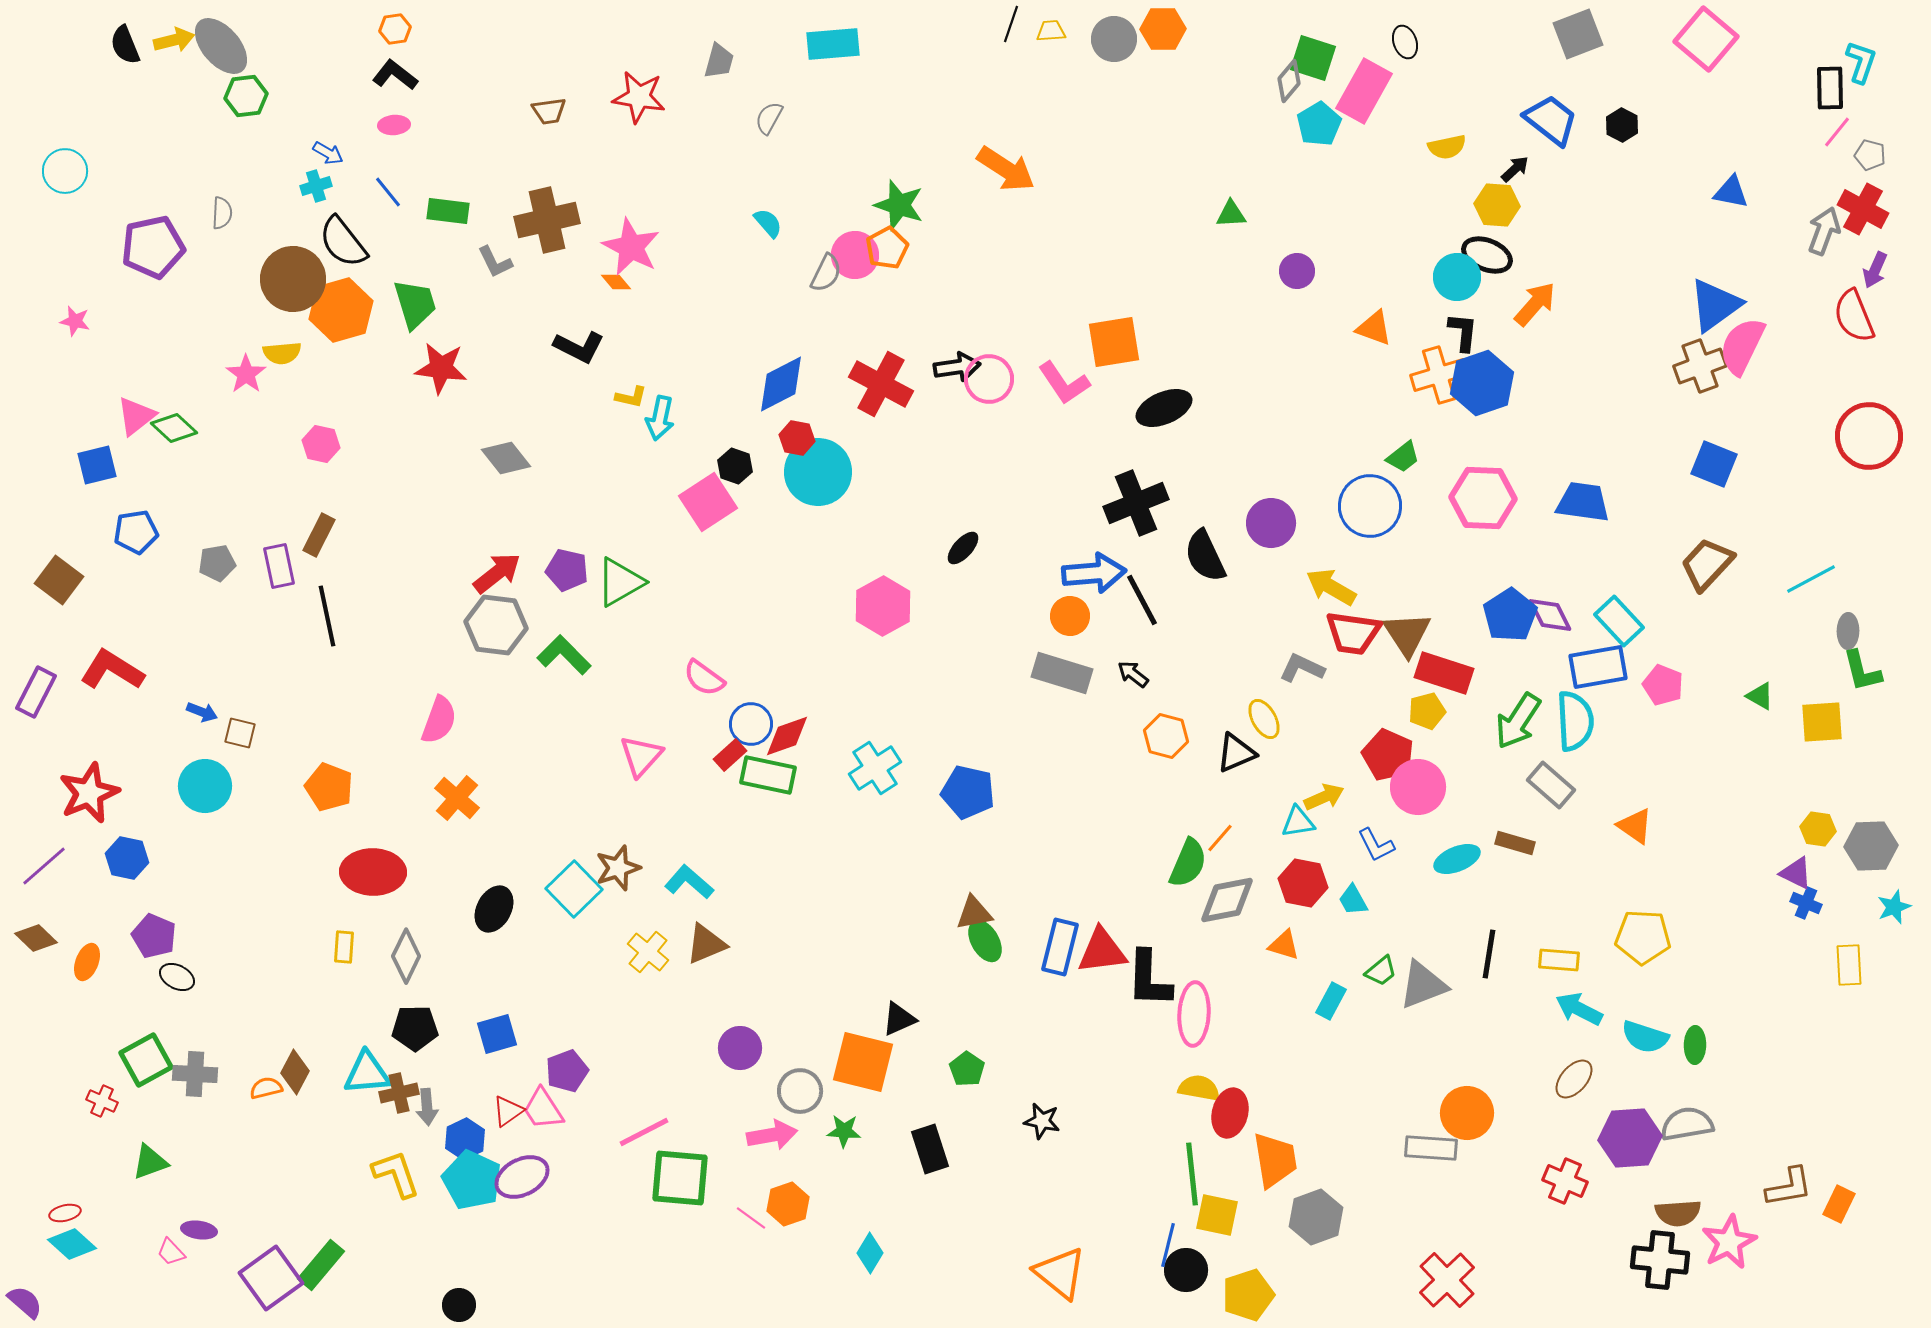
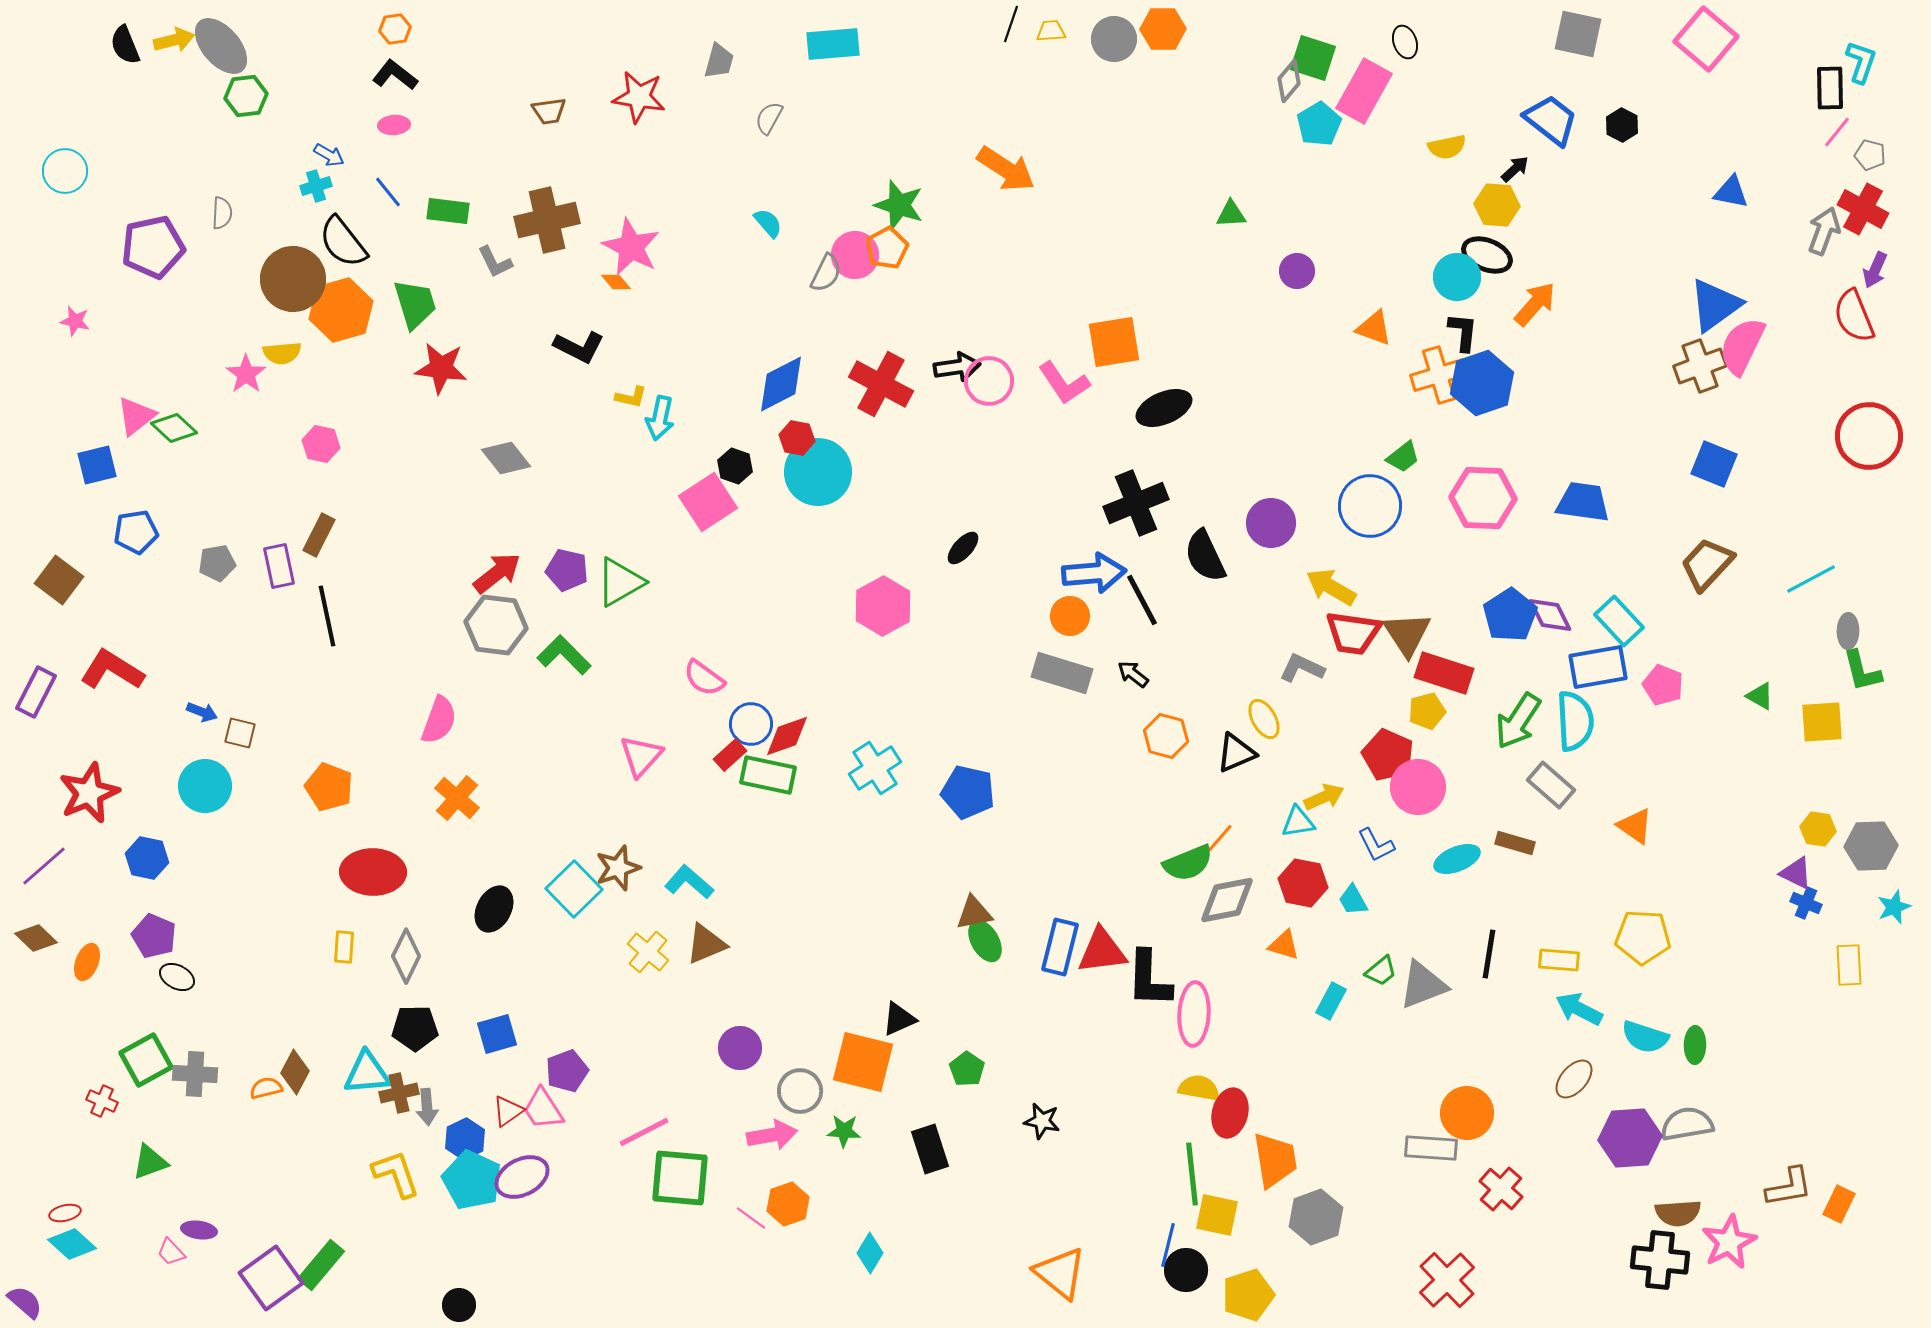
gray square at (1578, 34): rotated 33 degrees clockwise
blue arrow at (328, 153): moved 1 px right, 2 px down
pink circle at (989, 379): moved 2 px down
blue hexagon at (127, 858): moved 20 px right
green semicircle at (1188, 863): rotated 45 degrees clockwise
red cross at (1565, 1181): moved 64 px left, 8 px down; rotated 18 degrees clockwise
